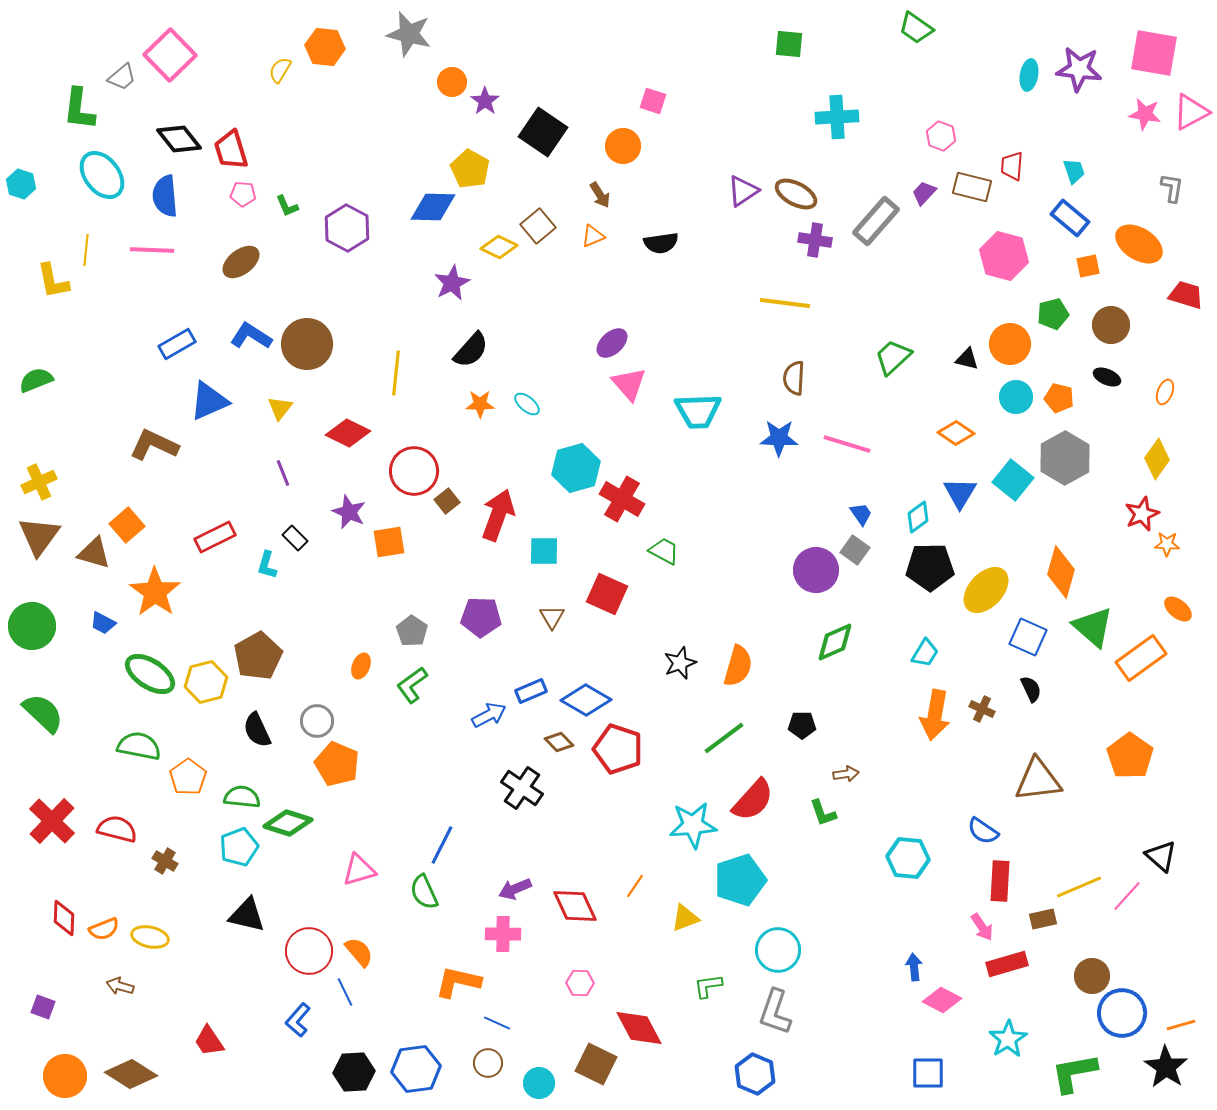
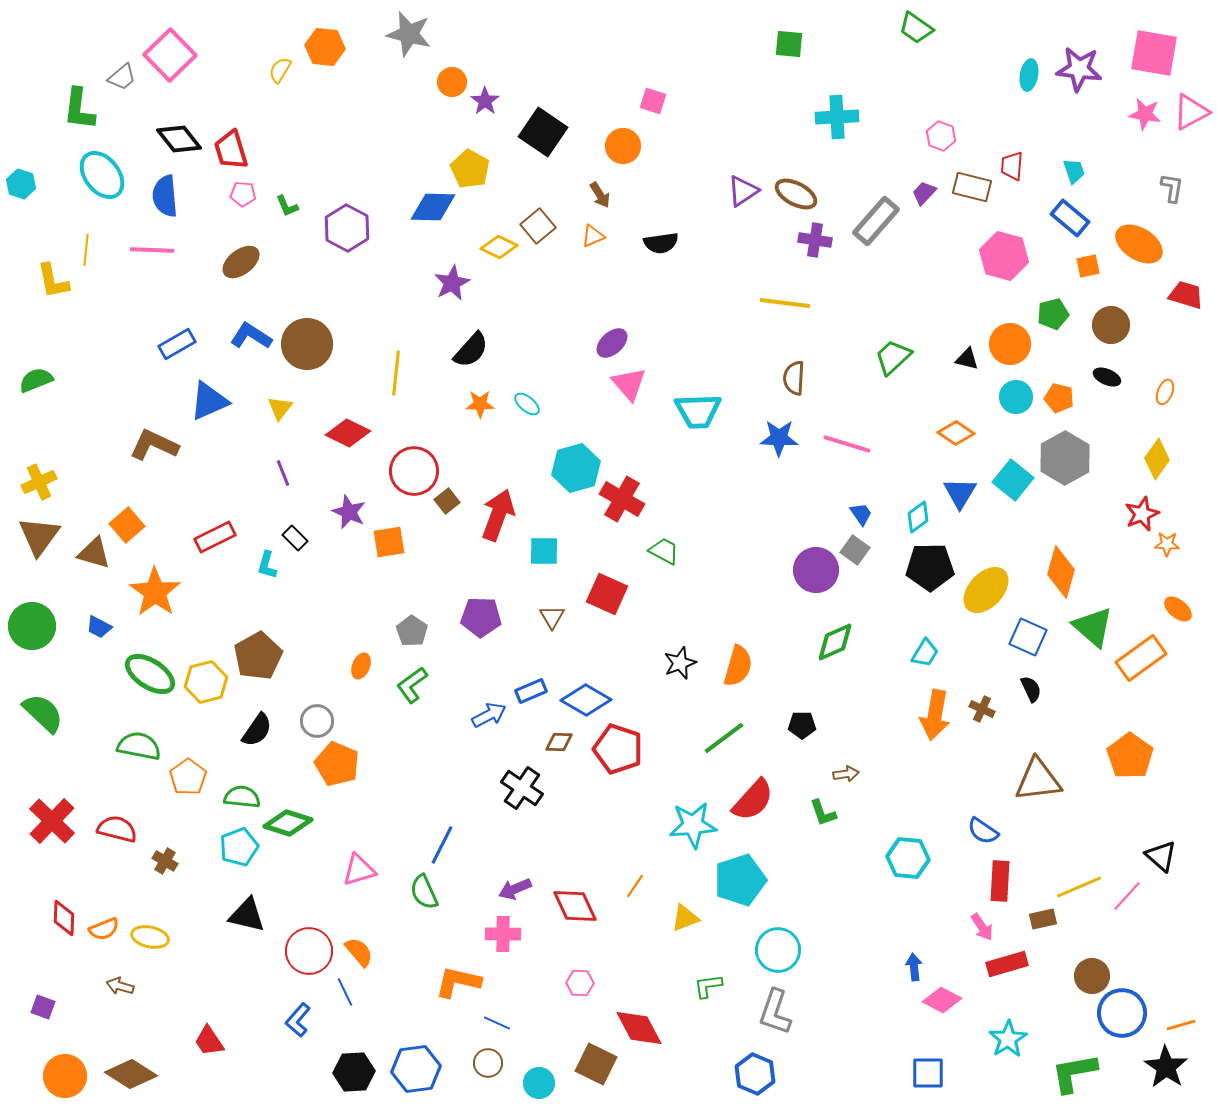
blue trapezoid at (103, 623): moved 4 px left, 4 px down
black semicircle at (257, 730): rotated 120 degrees counterclockwise
brown diamond at (559, 742): rotated 44 degrees counterclockwise
